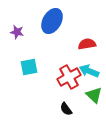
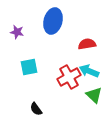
blue ellipse: moved 1 px right; rotated 15 degrees counterclockwise
black semicircle: moved 30 px left
